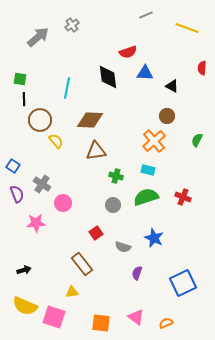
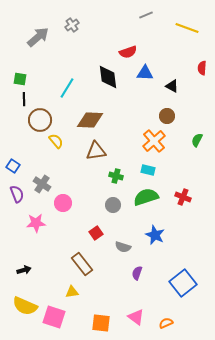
cyan line at (67, 88): rotated 20 degrees clockwise
blue star at (154, 238): moved 1 px right, 3 px up
blue square at (183, 283): rotated 12 degrees counterclockwise
